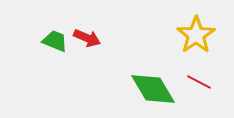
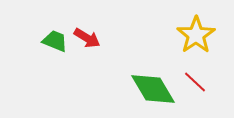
red arrow: rotated 8 degrees clockwise
red line: moved 4 px left; rotated 15 degrees clockwise
